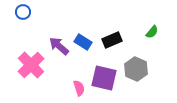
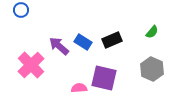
blue circle: moved 2 px left, 2 px up
gray hexagon: moved 16 px right
pink semicircle: rotated 77 degrees counterclockwise
